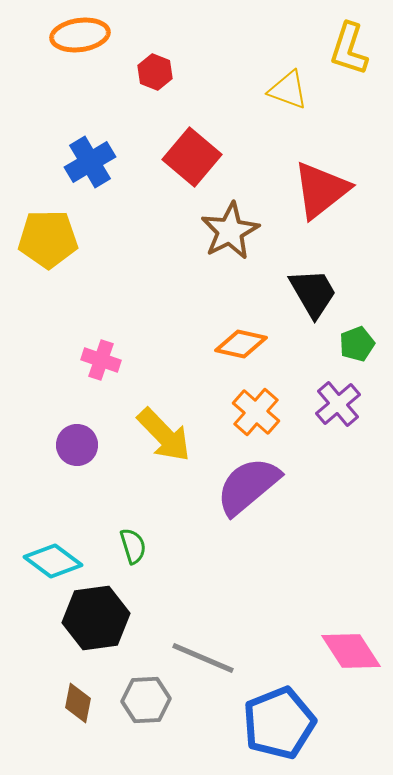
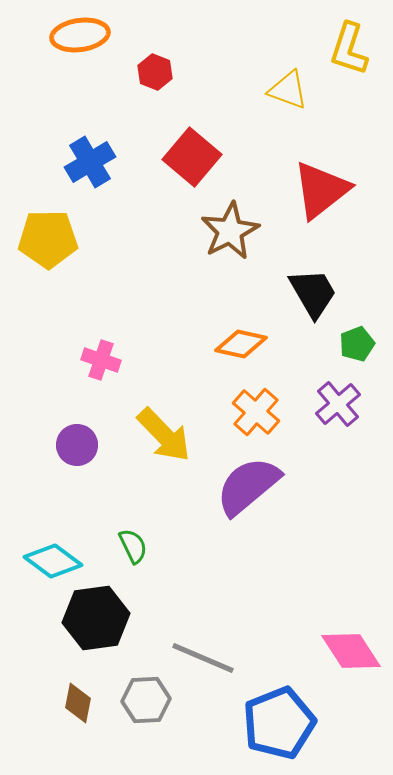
green semicircle: rotated 9 degrees counterclockwise
